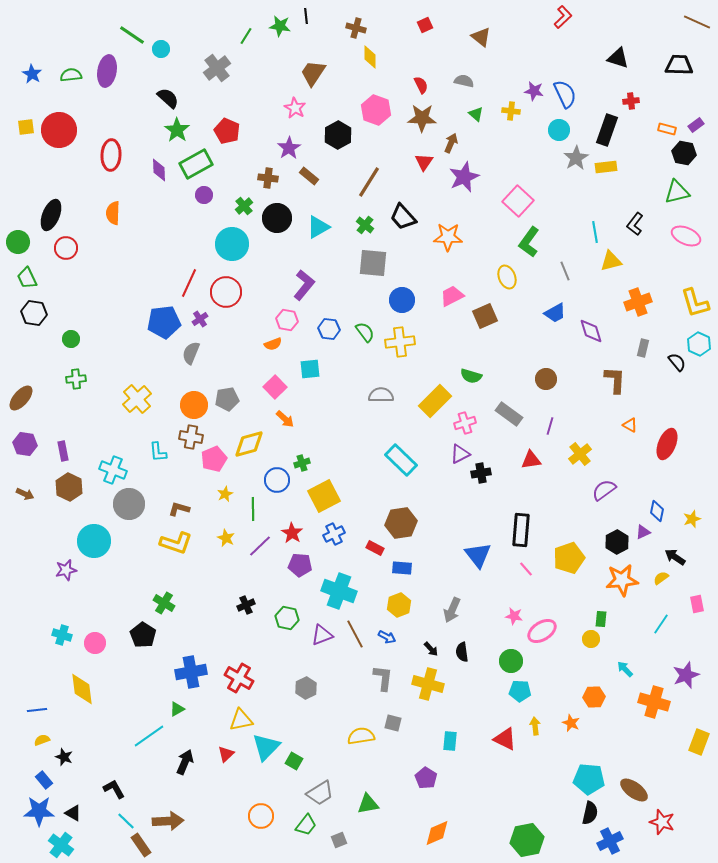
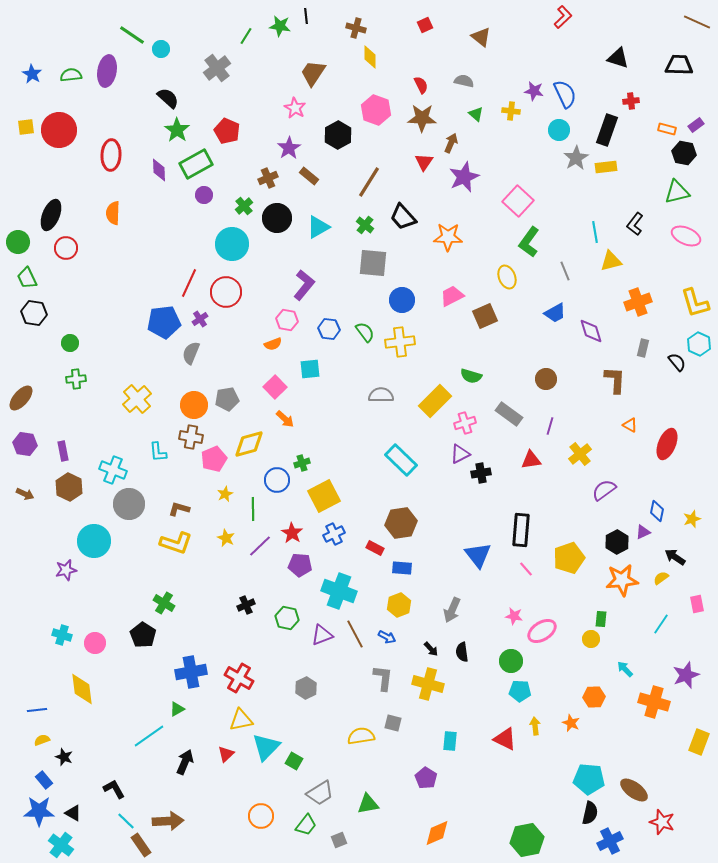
brown cross at (268, 178): rotated 30 degrees counterclockwise
green circle at (71, 339): moved 1 px left, 4 px down
